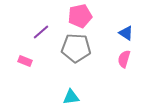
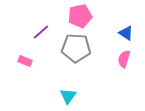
cyan triangle: moved 3 px left, 1 px up; rotated 48 degrees counterclockwise
